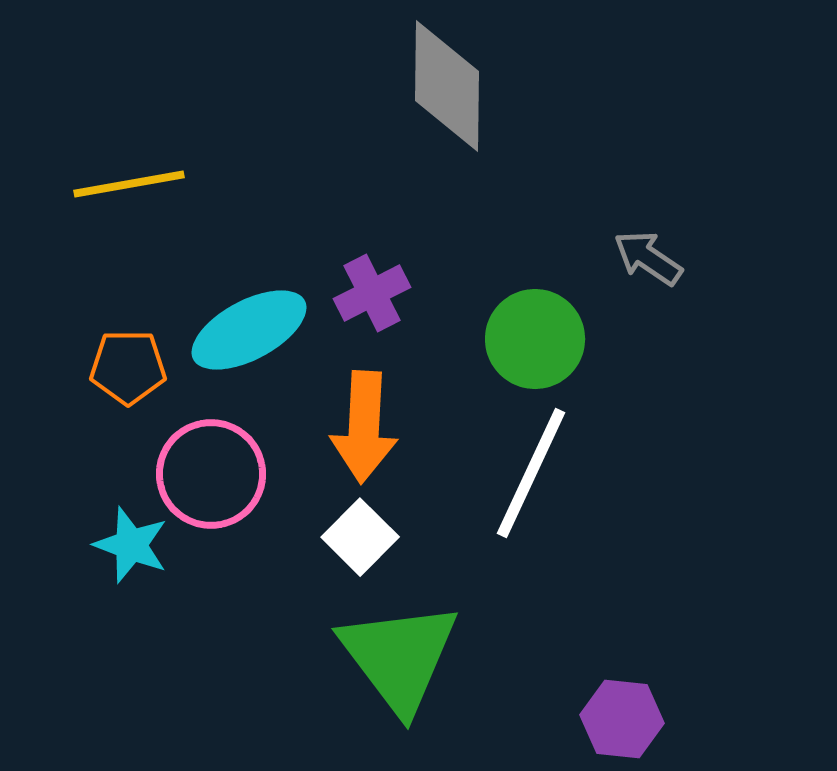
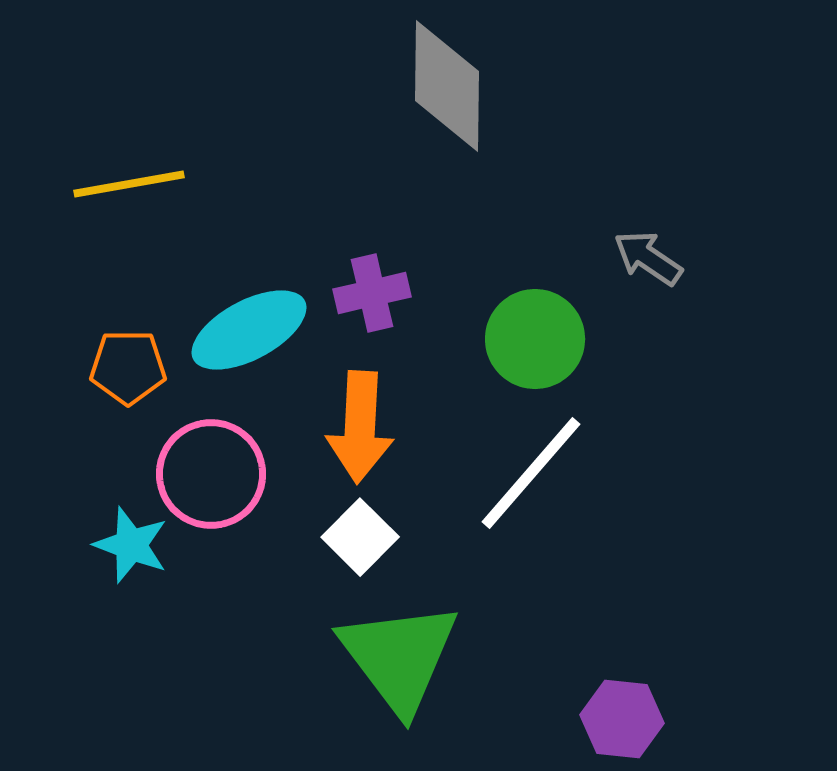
purple cross: rotated 14 degrees clockwise
orange arrow: moved 4 px left
white line: rotated 16 degrees clockwise
